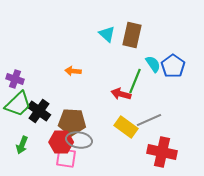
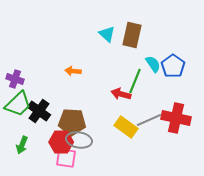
red cross: moved 14 px right, 34 px up
